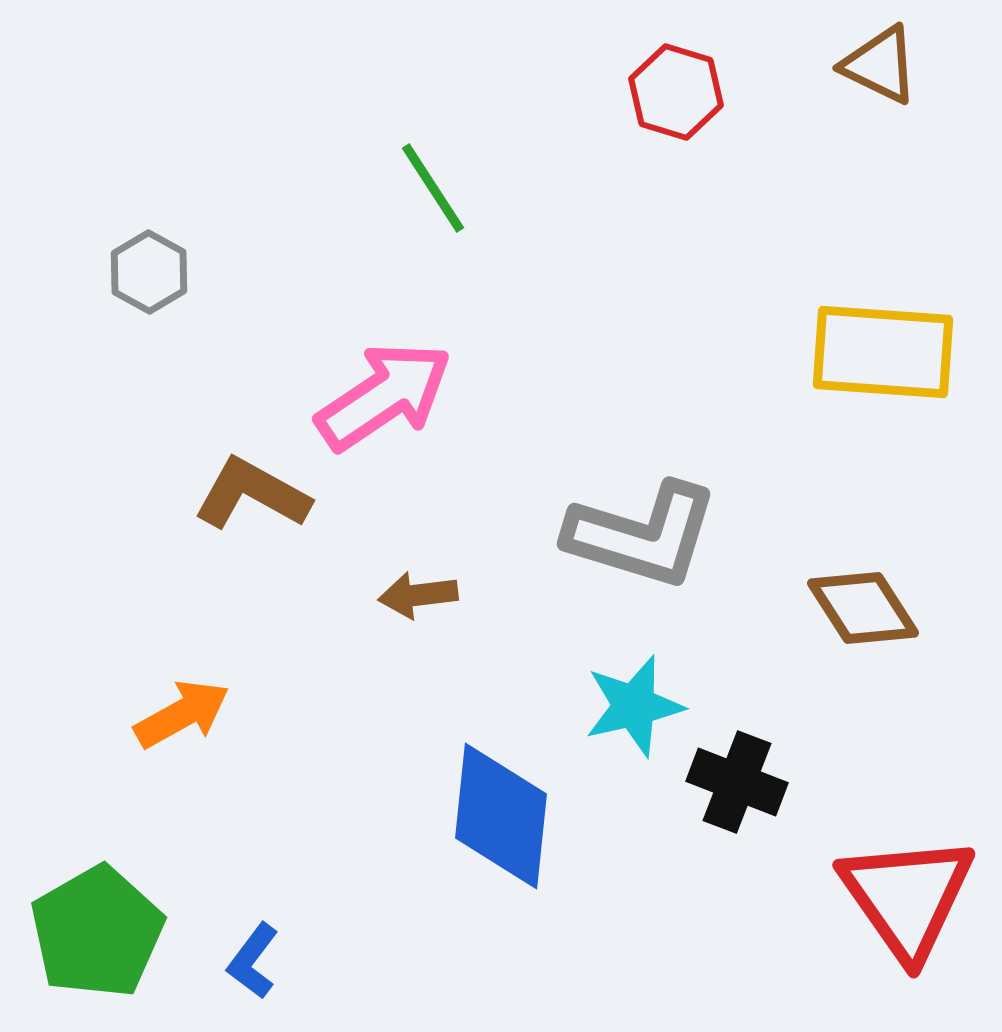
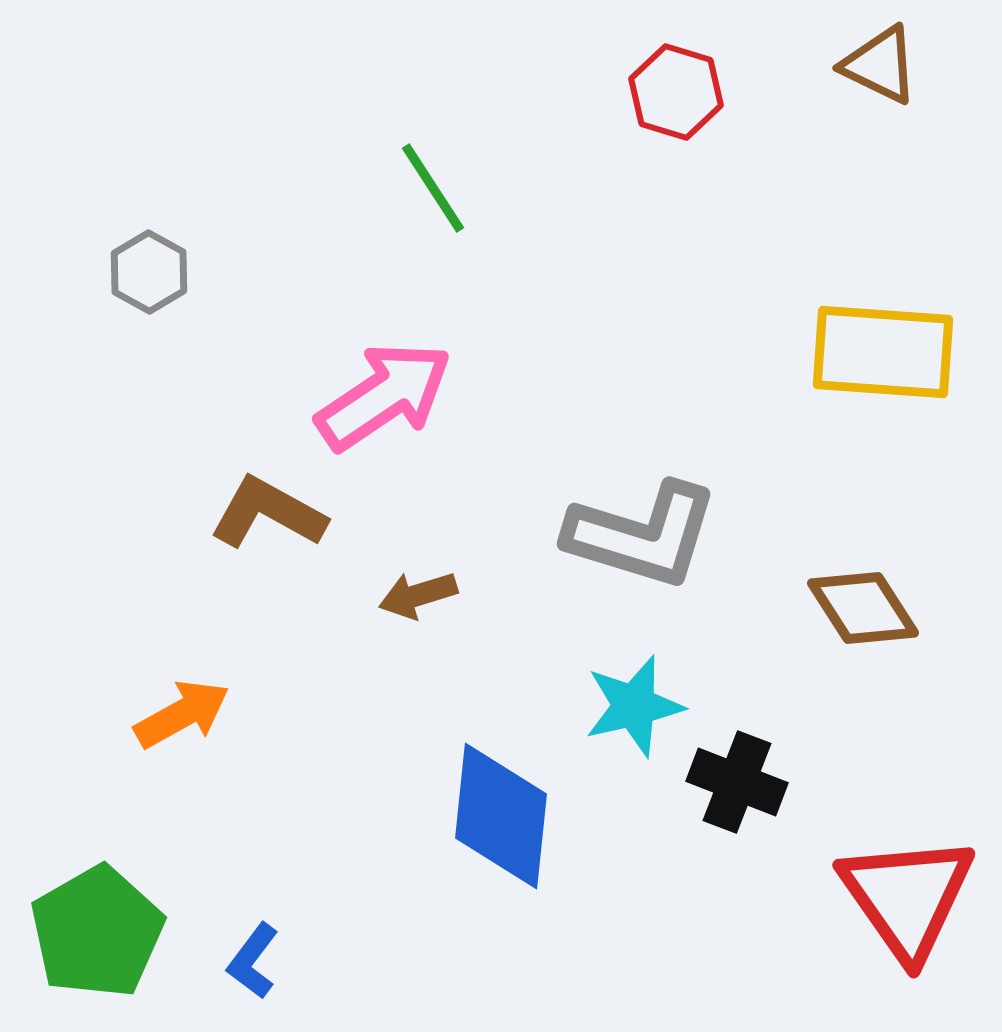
brown L-shape: moved 16 px right, 19 px down
brown arrow: rotated 10 degrees counterclockwise
